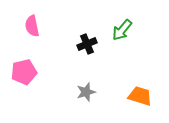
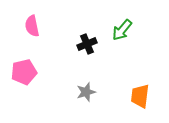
orange trapezoid: rotated 100 degrees counterclockwise
